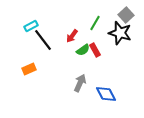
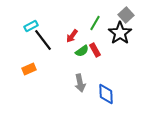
black star: rotated 20 degrees clockwise
green semicircle: moved 1 px left, 1 px down
gray arrow: rotated 144 degrees clockwise
blue diamond: rotated 25 degrees clockwise
